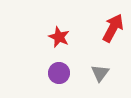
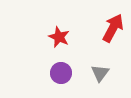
purple circle: moved 2 px right
